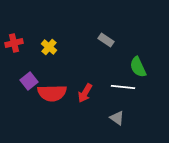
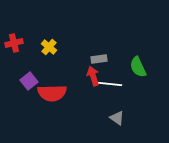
gray rectangle: moved 7 px left, 19 px down; rotated 42 degrees counterclockwise
white line: moved 13 px left, 3 px up
red arrow: moved 8 px right, 17 px up; rotated 132 degrees clockwise
